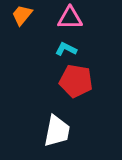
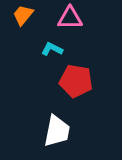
orange trapezoid: moved 1 px right
cyan L-shape: moved 14 px left
